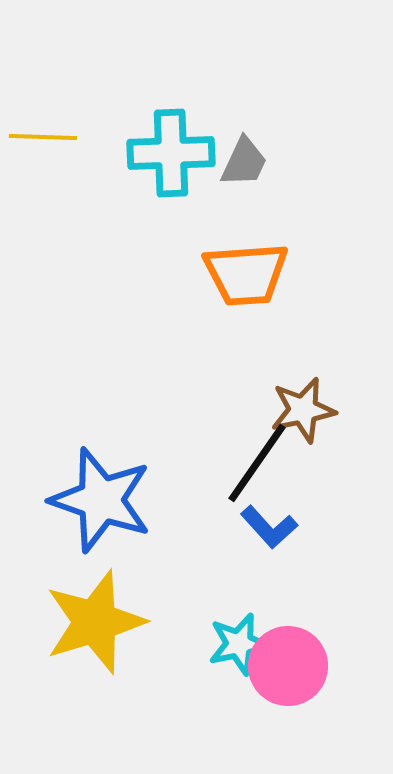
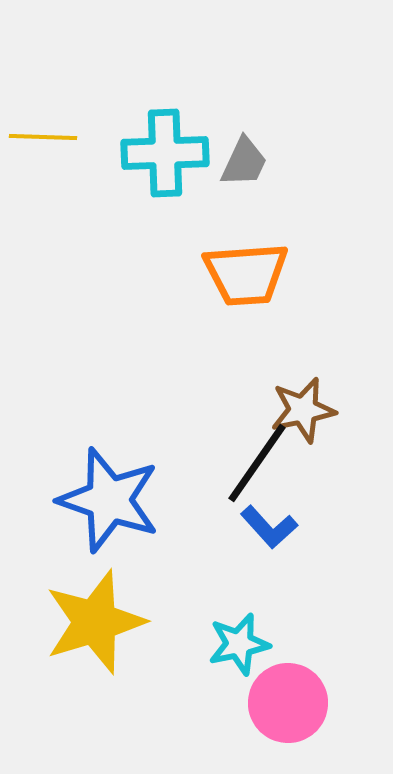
cyan cross: moved 6 px left
blue star: moved 8 px right
pink circle: moved 37 px down
